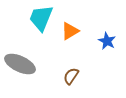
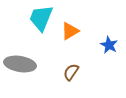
blue star: moved 2 px right, 4 px down
gray ellipse: rotated 16 degrees counterclockwise
brown semicircle: moved 4 px up
